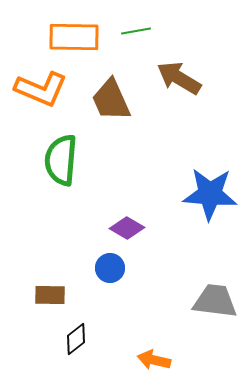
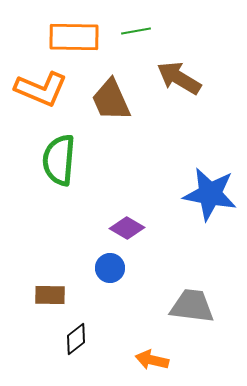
green semicircle: moved 2 px left
blue star: rotated 6 degrees clockwise
gray trapezoid: moved 23 px left, 5 px down
orange arrow: moved 2 px left
